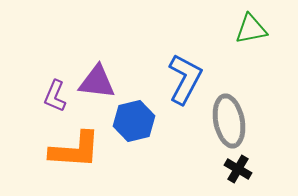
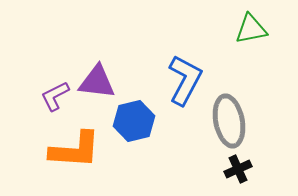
blue L-shape: moved 1 px down
purple L-shape: rotated 40 degrees clockwise
black cross: rotated 36 degrees clockwise
